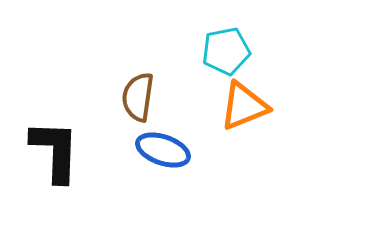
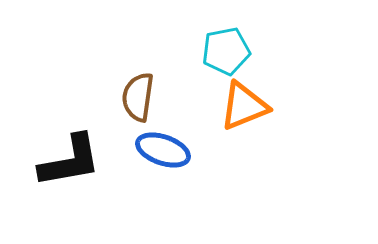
black L-shape: moved 15 px right, 10 px down; rotated 78 degrees clockwise
